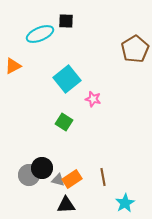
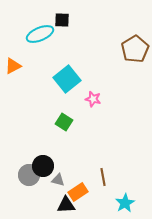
black square: moved 4 px left, 1 px up
black circle: moved 1 px right, 2 px up
orange rectangle: moved 6 px right, 13 px down
